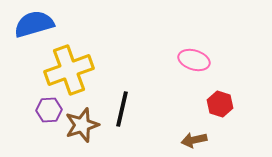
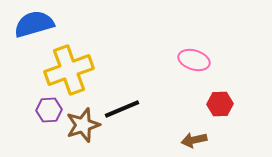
red hexagon: rotated 20 degrees counterclockwise
black line: rotated 54 degrees clockwise
brown star: moved 1 px right
